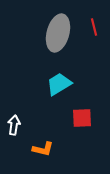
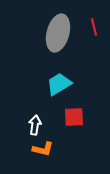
red square: moved 8 px left, 1 px up
white arrow: moved 21 px right
